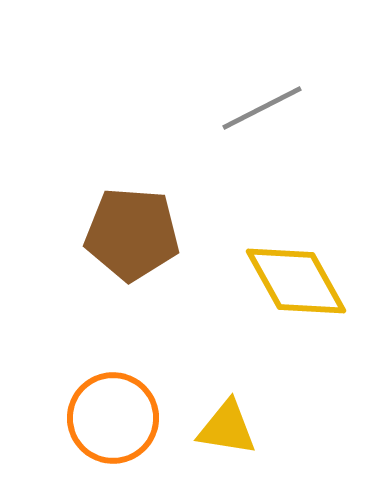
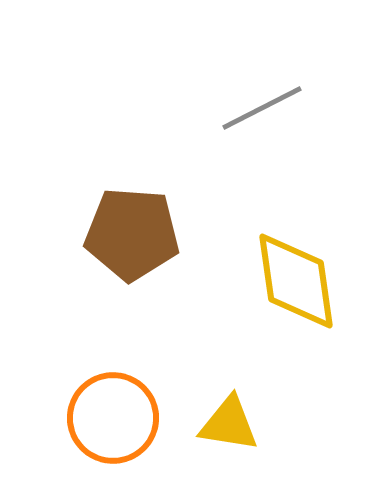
yellow diamond: rotated 21 degrees clockwise
yellow triangle: moved 2 px right, 4 px up
